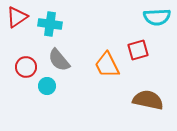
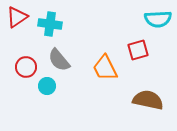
cyan semicircle: moved 1 px right, 2 px down
orange trapezoid: moved 2 px left, 3 px down
